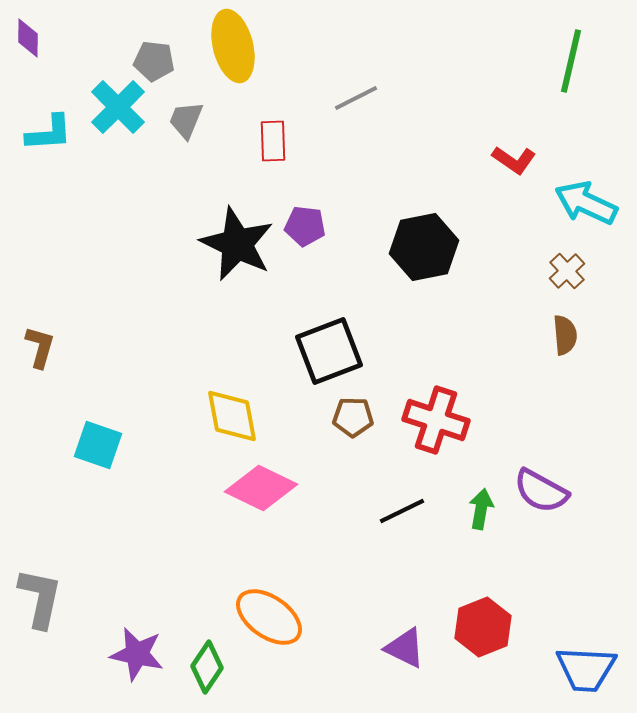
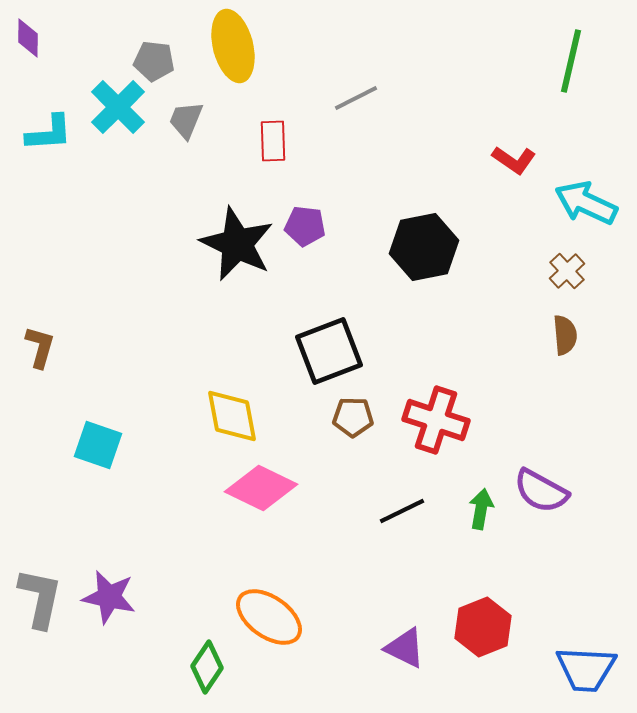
purple star: moved 28 px left, 57 px up
